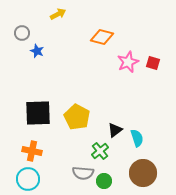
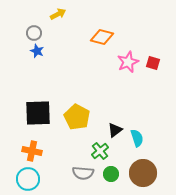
gray circle: moved 12 px right
green circle: moved 7 px right, 7 px up
